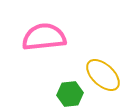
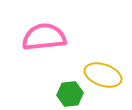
yellow ellipse: rotated 24 degrees counterclockwise
